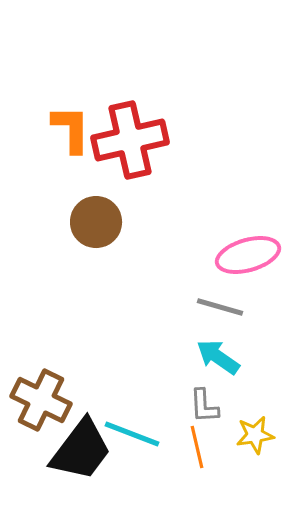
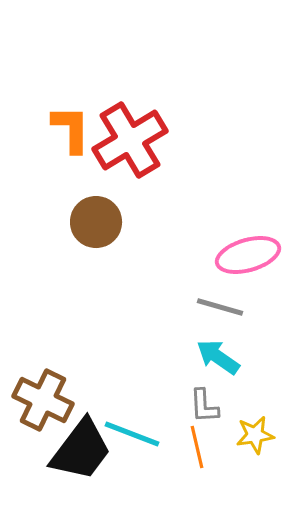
red cross: rotated 18 degrees counterclockwise
brown cross: moved 2 px right
